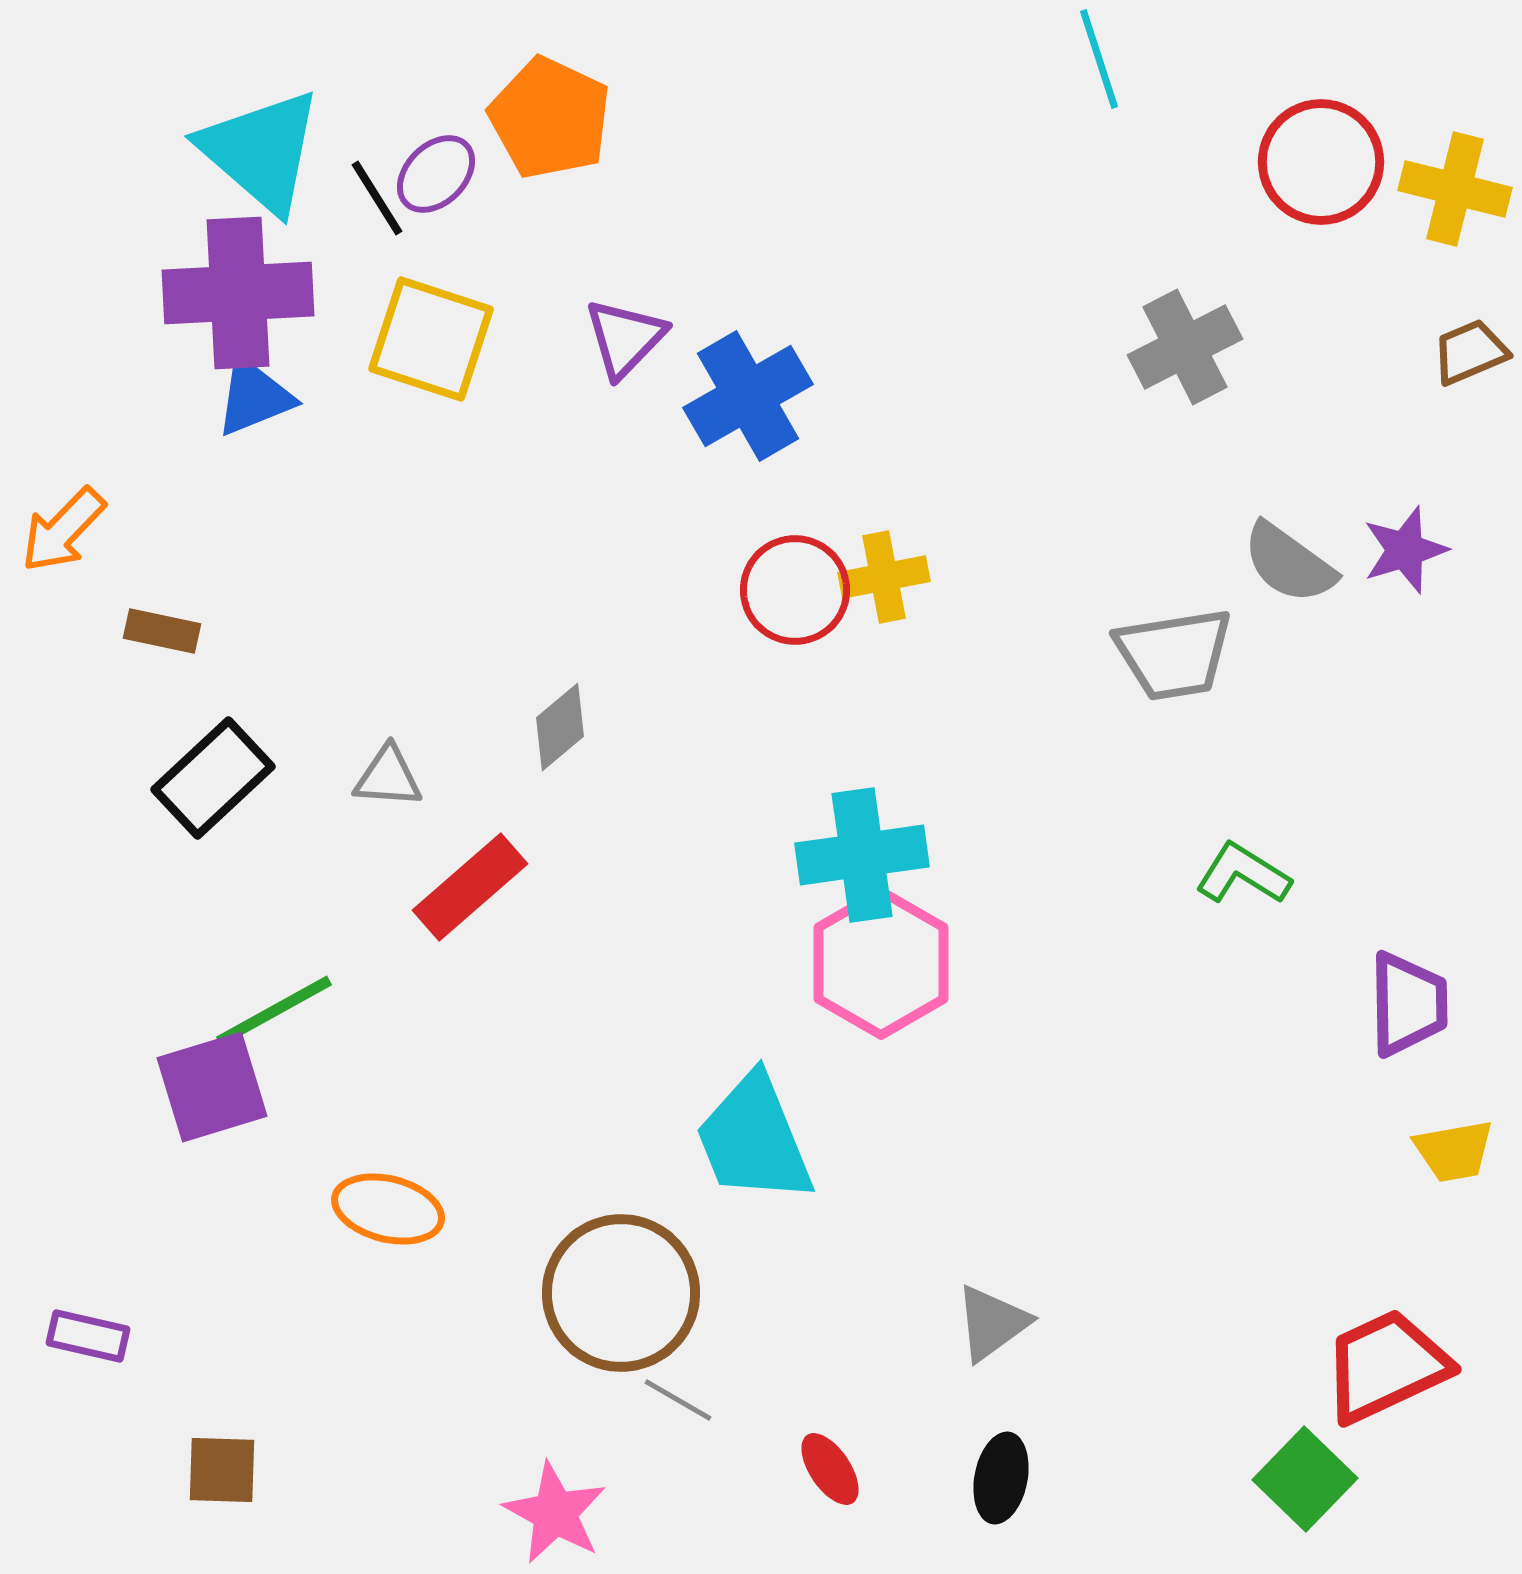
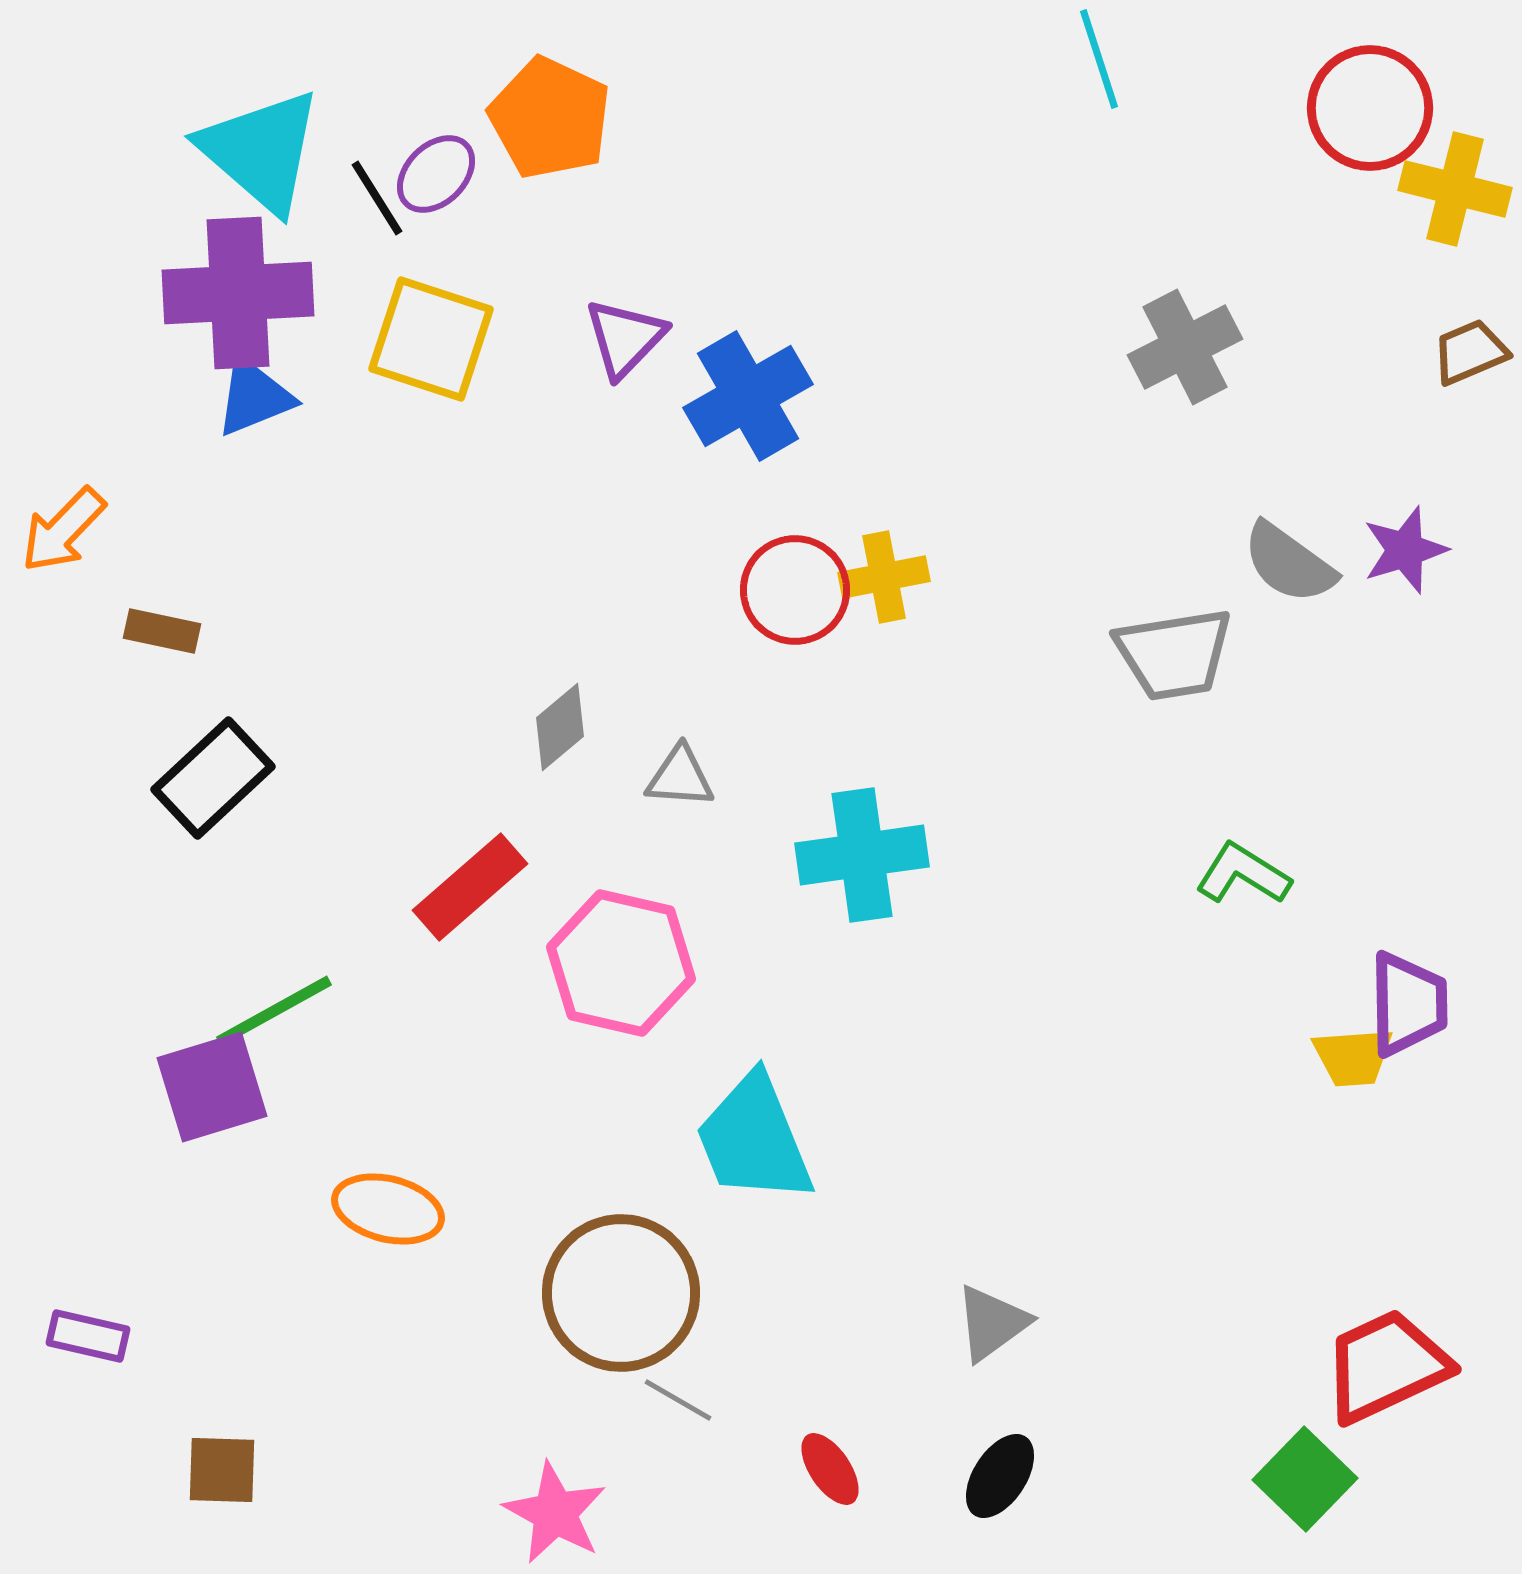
red circle at (1321, 162): moved 49 px right, 54 px up
gray triangle at (388, 777): moved 292 px right
pink hexagon at (881, 963): moved 260 px left; rotated 17 degrees counterclockwise
yellow trapezoid at (1454, 1151): moved 101 px left, 94 px up; rotated 6 degrees clockwise
black ellipse at (1001, 1478): moved 1 px left, 2 px up; rotated 22 degrees clockwise
